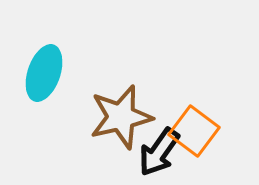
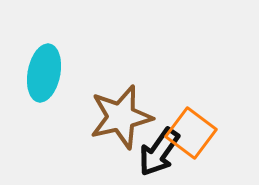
cyan ellipse: rotated 8 degrees counterclockwise
orange square: moved 3 px left, 2 px down
